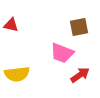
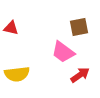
red triangle: moved 3 px down
pink trapezoid: moved 1 px right, 1 px up; rotated 15 degrees clockwise
